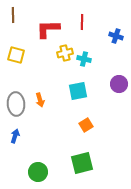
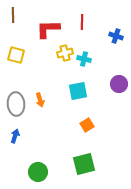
orange square: moved 1 px right
green square: moved 2 px right, 1 px down
